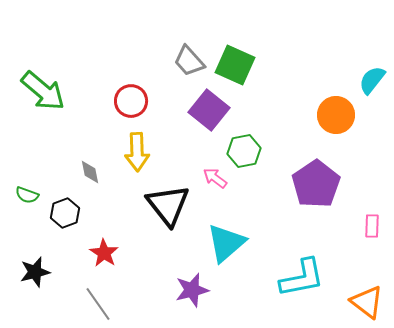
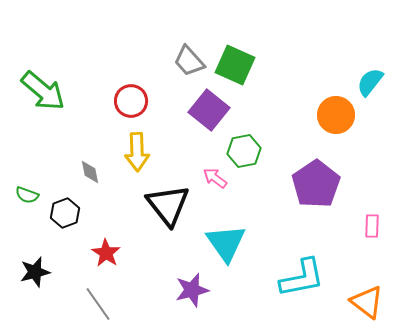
cyan semicircle: moved 2 px left, 2 px down
cyan triangle: rotated 24 degrees counterclockwise
red star: moved 2 px right
